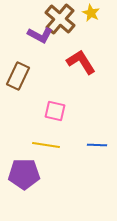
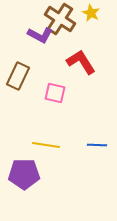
brown cross: rotated 8 degrees counterclockwise
pink square: moved 18 px up
